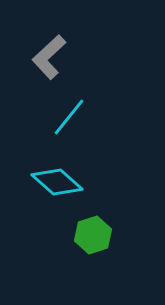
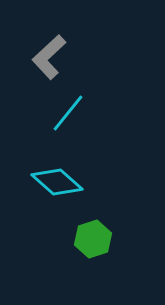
cyan line: moved 1 px left, 4 px up
green hexagon: moved 4 px down
